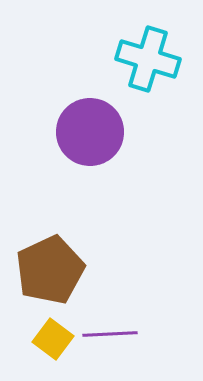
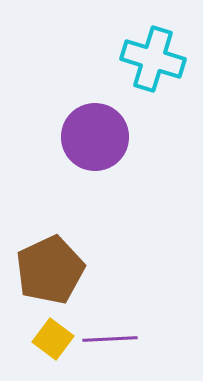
cyan cross: moved 5 px right
purple circle: moved 5 px right, 5 px down
purple line: moved 5 px down
